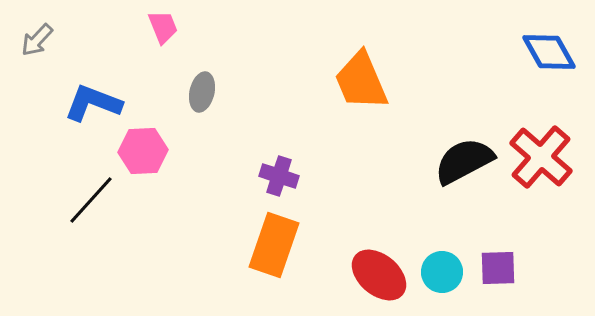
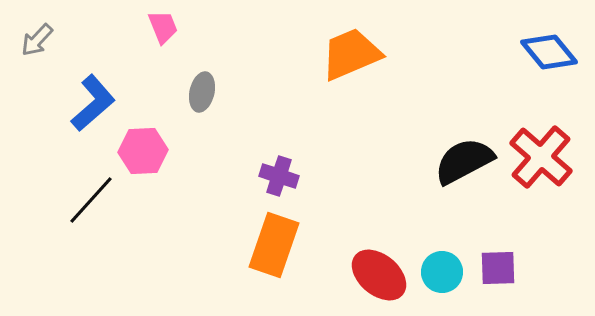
blue diamond: rotated 10 degrees counterclockwise
orange trapezoid: moved 10 px left, 27 px up; rotated 90 degrees clockwise
blue L-shape: rotated 118 degrees clockwise
